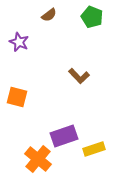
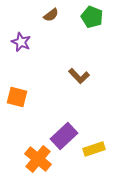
brown semicircle: moved 2 px right
purple star: moved 2 px right
purple rectangle: rotated 24 degrees counterclockwise
